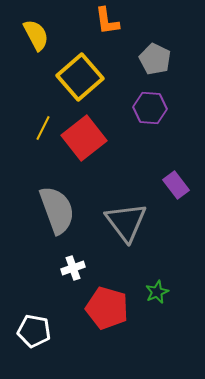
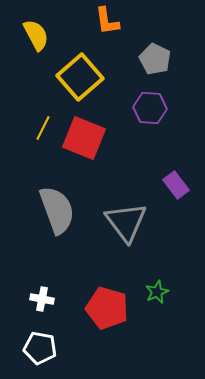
red square: rotated 30 degrees counterclockwise
white cross: moved 31 px left, 31 px down; rotated 30 degrees clockwise
white pentagon: moved 6 px right, 17 px down
